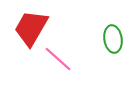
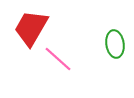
green ellipse: moved 2 px right, 5 px down
